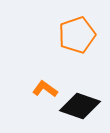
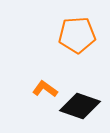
orange pentagon: rotated 15 degrees clockwise
